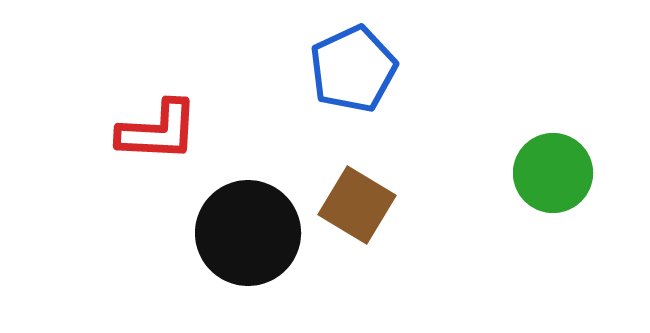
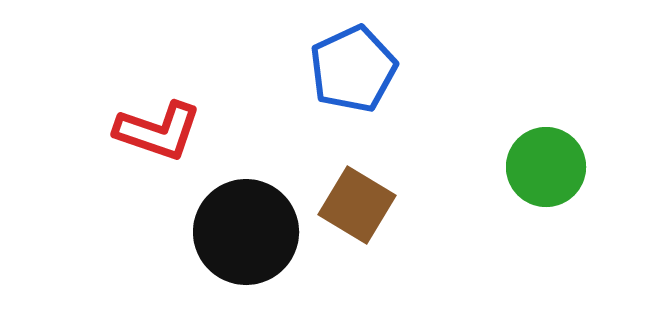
red L-shape: rotated 16 degrees clockwise
green circle: moved 7 px left, 6 px up
black circle: moved 2 px left, 1 px up
